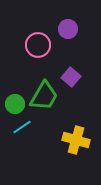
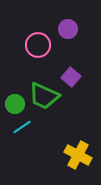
green trapezoid: rotated 84 degrees clockwise
yellow cross: moved 2 px right, 15 px down; rotated 12 degrees clockwise
